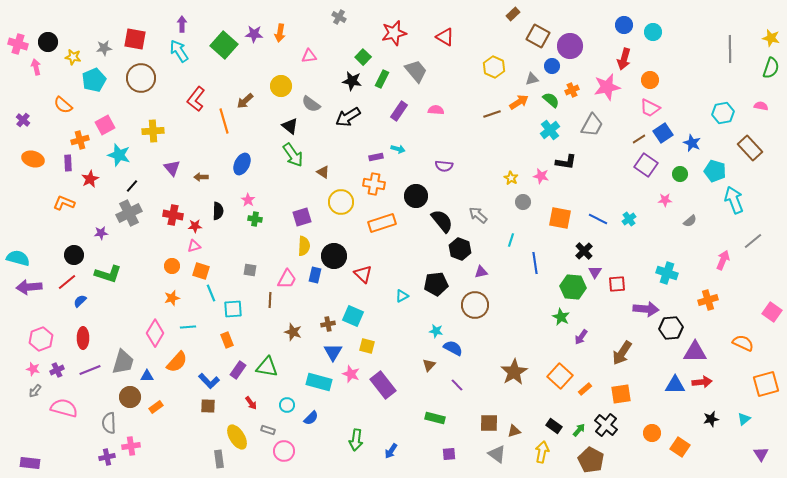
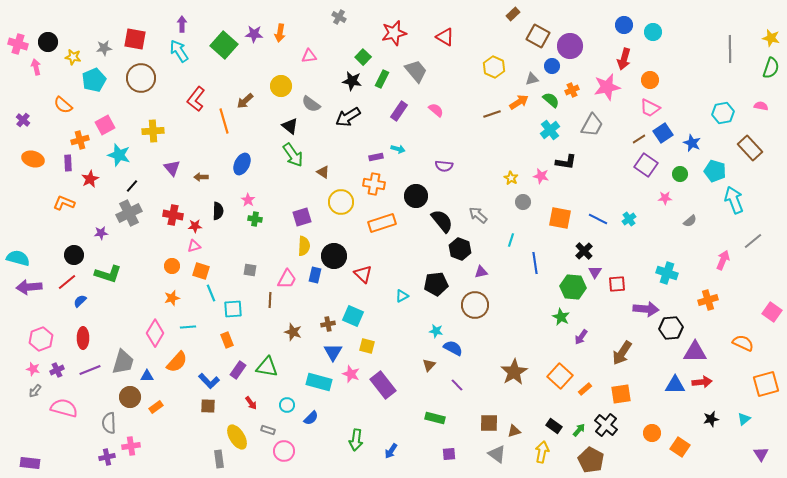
pink semicircle at (436, 110): rotated 35 degrees clockwise
pink star at (665, 200): moved 2 px up
